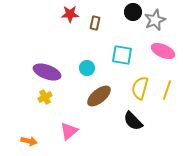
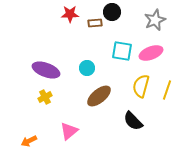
black circle: moved 21 px left
brown rectangle: rotated 72 degrees clockwise
pink ellipse: moved 12 px left, 2 px down; rotated 45 degrees counterclockwise
cyan square: moved 4 px up
purple ellipse: moved 1 px left, 2 px up
yellow semicircle: moved 1 px right, 2 px up
orange arrow: rotated 140 degrees clockwise
